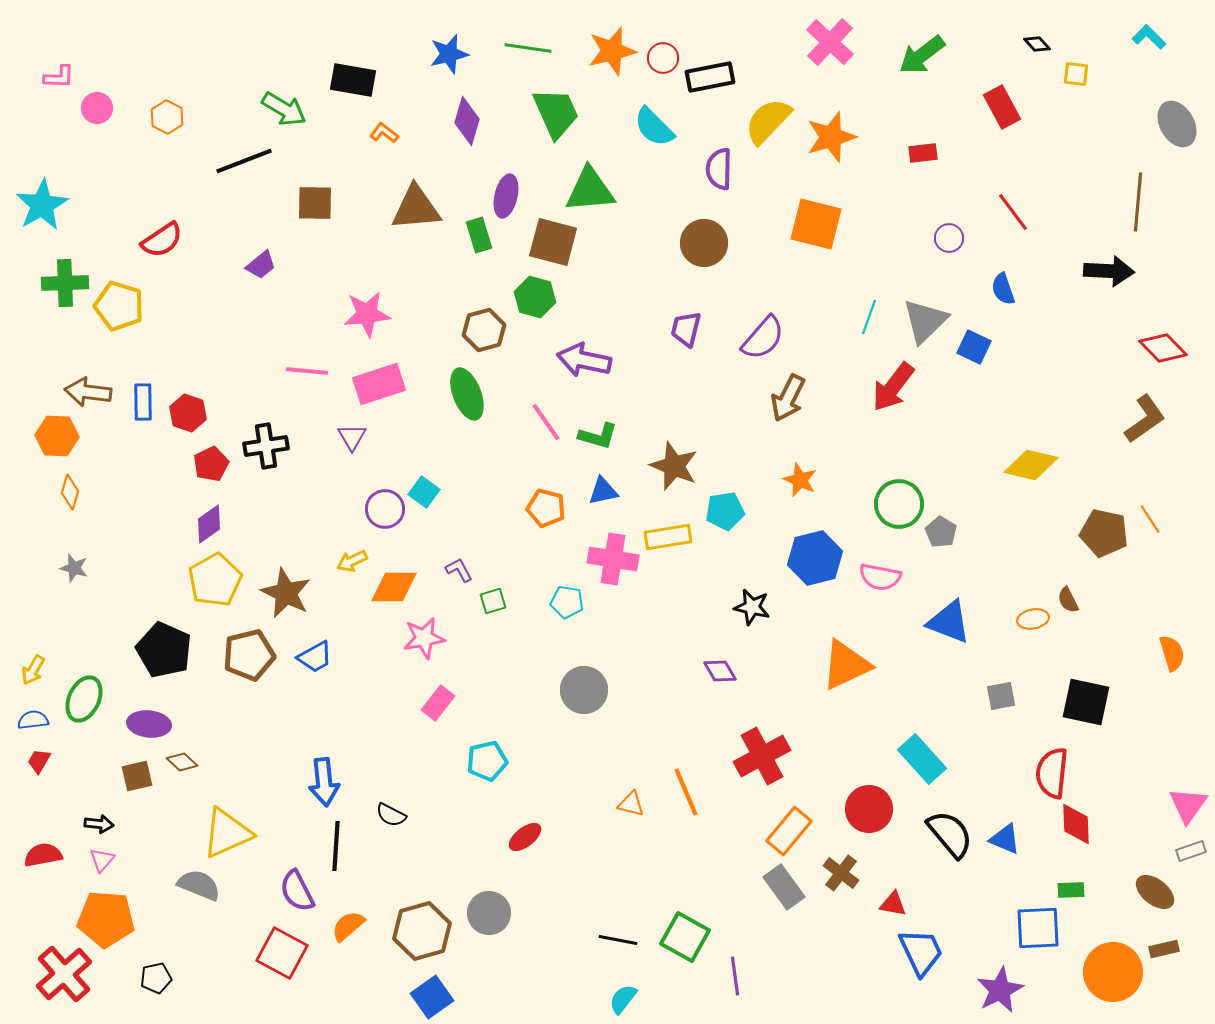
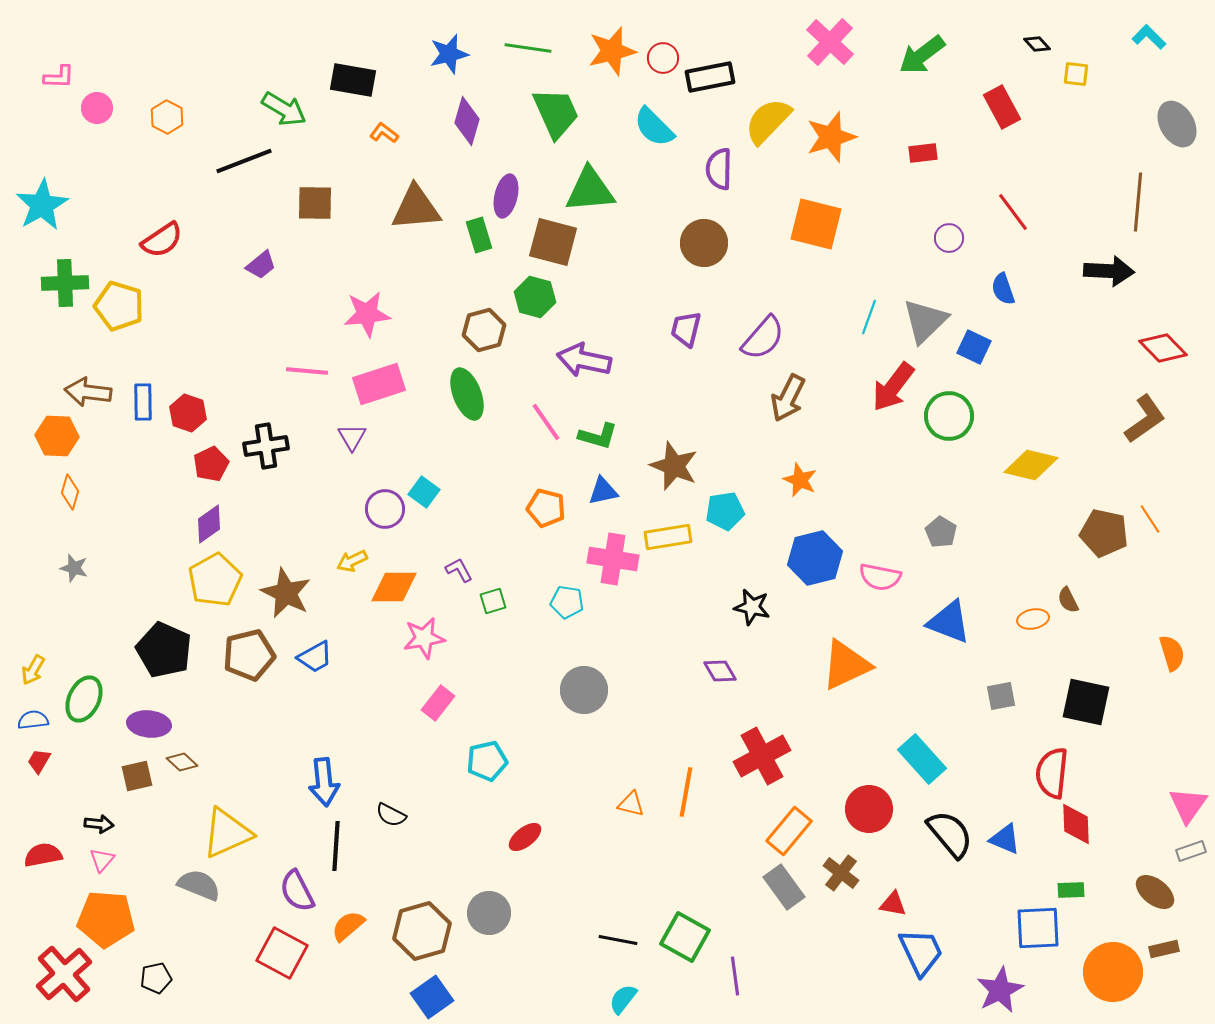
green circle at (899, 504): moved 50 px right, 88 px up
orange line at (686, 792): rotated 33 degrees clockwise
